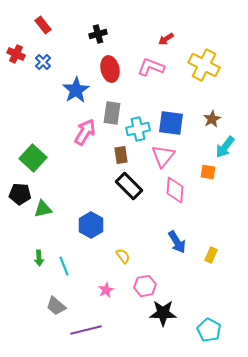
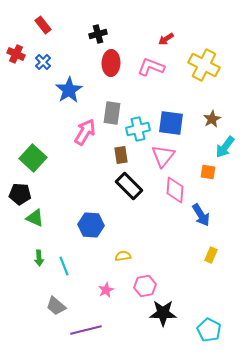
red ellipse: moved 1 px right, 6 px up; rotated 15 degrees clockwise
blue star: moved 7 px left
green triangle: moved 8 px left, 9 px down; rotated 36 degrees clockwise
blue hexagon: rotated 25 degrees counterclockwise
blue arrow: moved 24 px right, 27 px up
yellow semicircle: rotated 63 degrees counterclockwise
